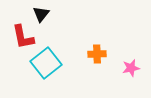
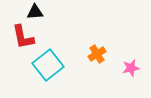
black triangle: moved 6 px left, 2 px up; rotated 48 degrees clockwise
orange cross: rotated 30 degrees counterclockwise
cyan square: moved 2 px right, 2 px down
